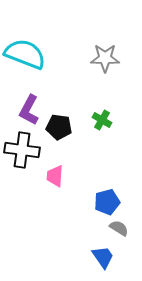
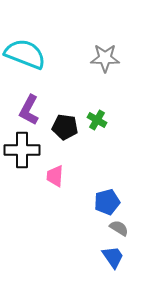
green cross: moved 5 px left
black pentagon: moved 6 px right
black cross: rotated 8 degrees counterclockwise
blue trapezoid: moved 10 px right
